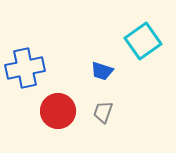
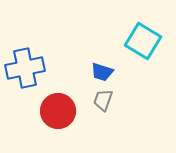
cyan square: rotated 24 degrees counterclockwise
blue trapezoid: moved 1 px down
gray trapezoid: moved 12 px up
